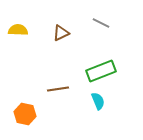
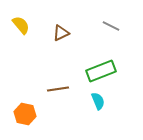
gray line: moved 10 px right, 3 px down
yellow semicircle: moved 3 px right, 5 px up; rotated 48 degrees clockwise
